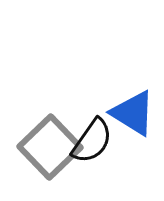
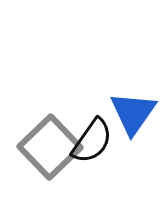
blue triangle: rotated 33 degrees clockwise
